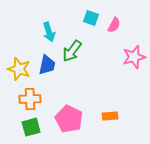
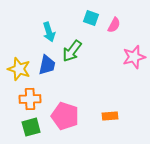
pink pentagon: moved 4 px left, 3 px up; rotated 8 degrees counterclockwise
